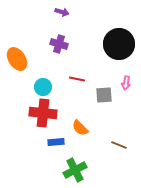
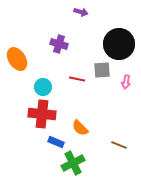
purple arrow: moved 19 px right
pink arrow: moved 1 px up
gray square: moved 2 px left, 25 px up
red cross: moved 1 px left, 1 px down
blue rectangle: rotated 28 degrees clockwise
green cross: moved 2 px left, 7 px up
